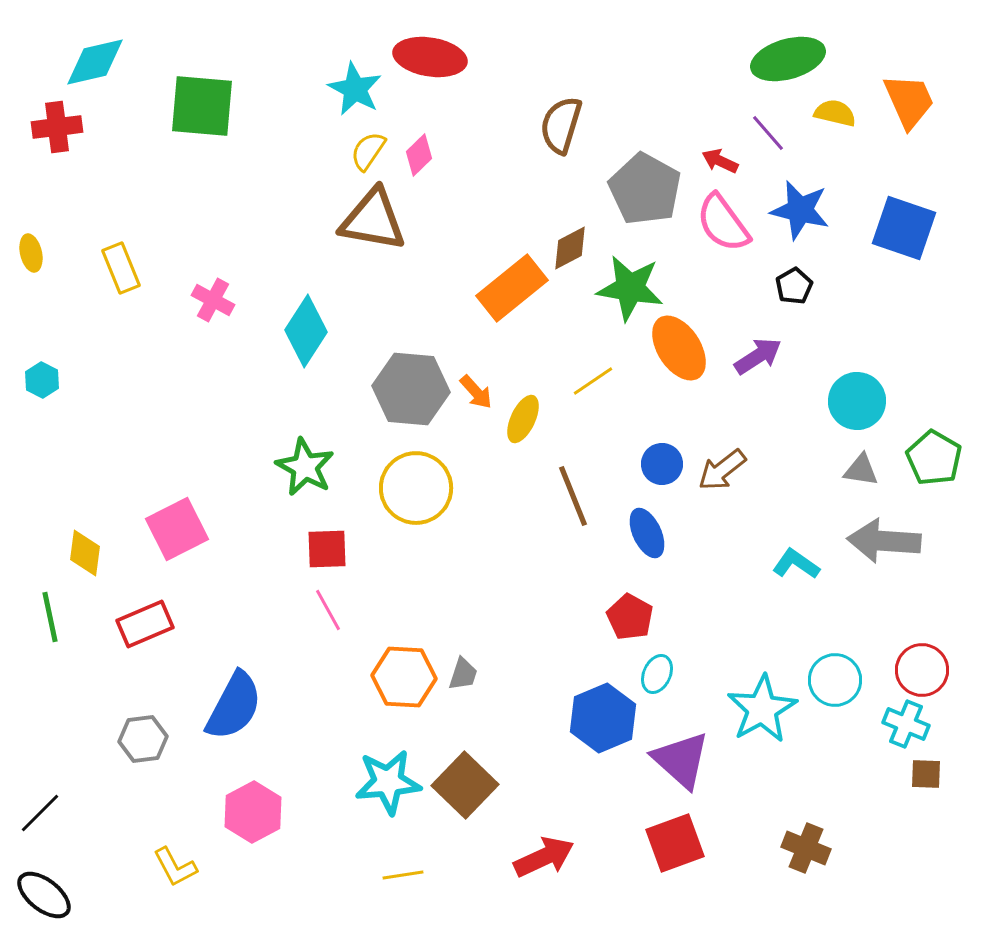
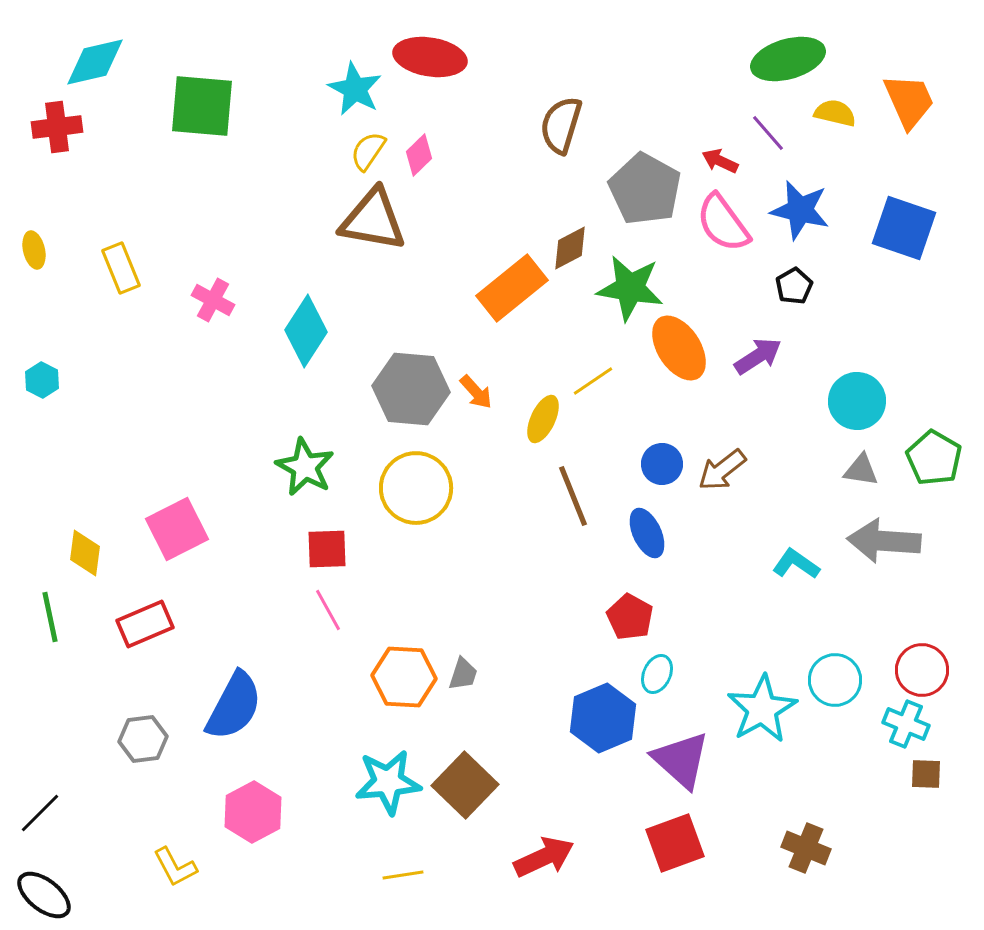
yellow ellipse at (31, 253): moved 3 px right, 3 px up
yellow ellipse at (523, 419): moved 20 px right
